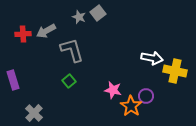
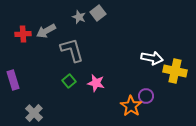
pink star: moved 17 px left, 7 px up
